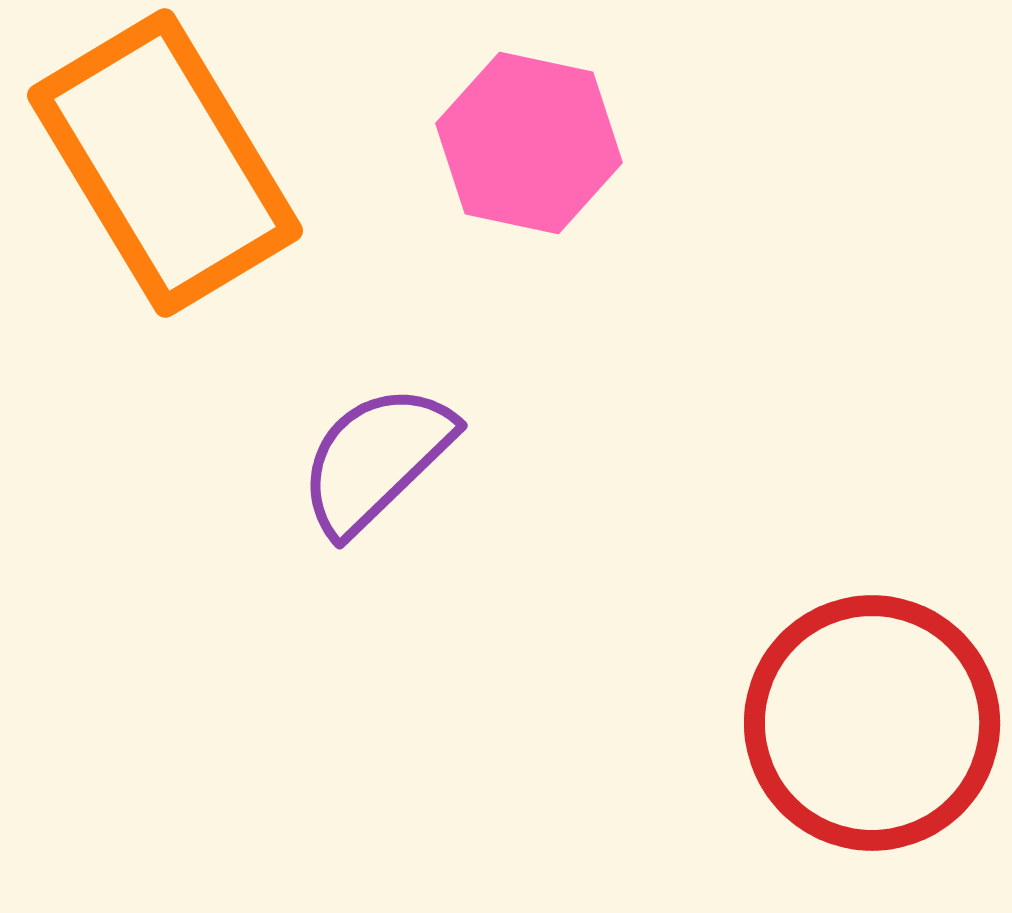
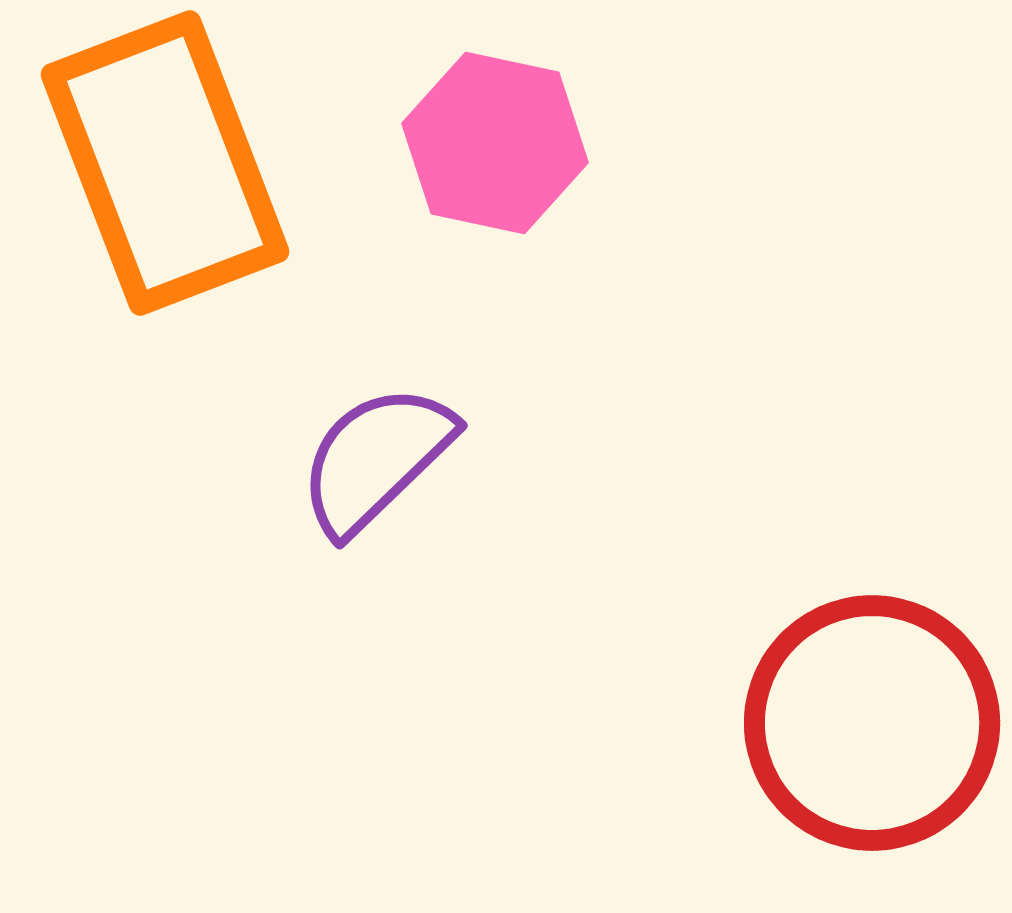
pink hexagon: moved 34 px left
orange rectangle: rotated 10 degrees clockwise
